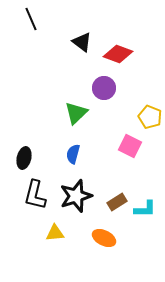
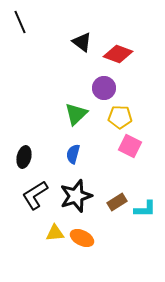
black line: moved 11 px left, 3 px down
green triangle: moved 1 px down
yellow pentagon: moved 30 px left; rotated 20 degrees counterclockwise
black ellipse: moved 1 px up
black L-shape: rotated 44 degrees clockwise
orange ellipse: moved 22 px left
